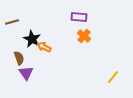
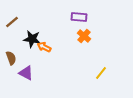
brown line: rotated 24 degrees counterclockwise
black star: rotated 18 degrees counterclockwise
brown semicircle: moved 8 px left
purple triangle: rotated 28 degrees counterclockwise
yellow line: moved 12 px left, 4 px up
